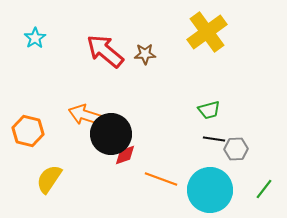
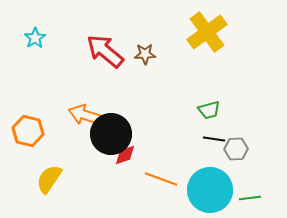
green line: moved 14 px left, 9 px down; rotated 45 degrees clockwise
